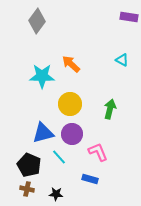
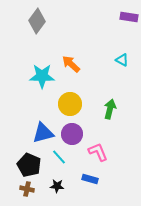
black star: moved 1 px right, 8 px up
